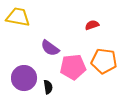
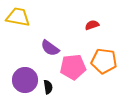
purple circle: moved 1 px right, 2 px down
